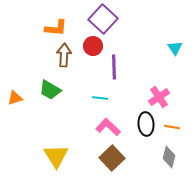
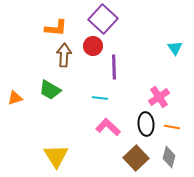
brown square: moved 24 px right
